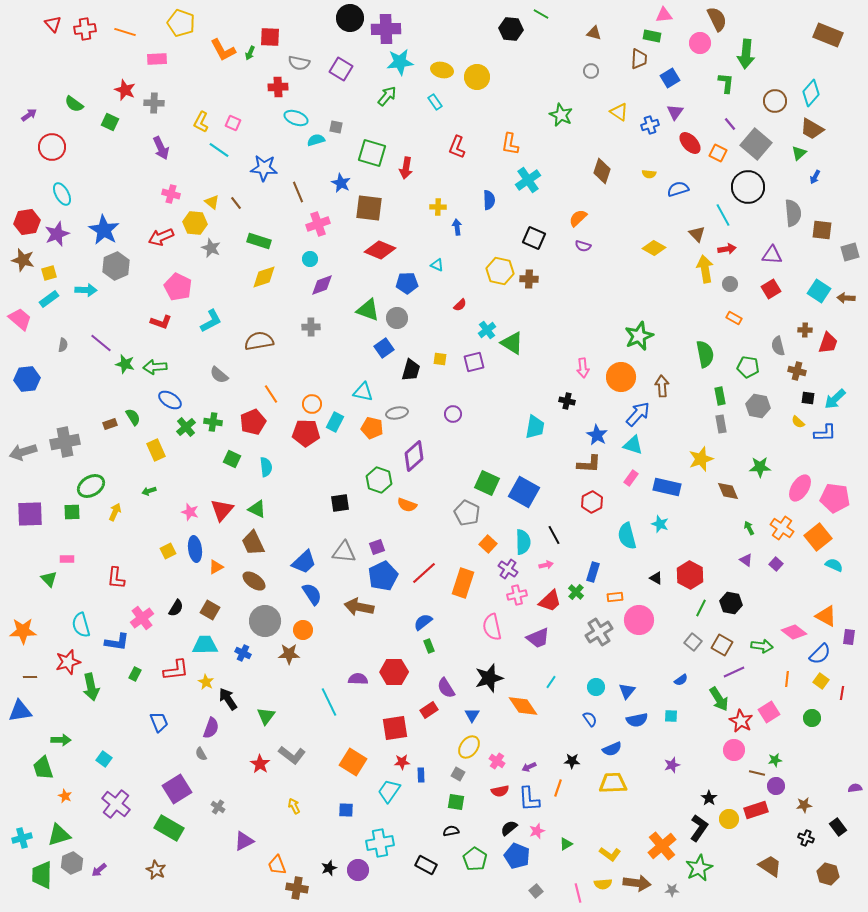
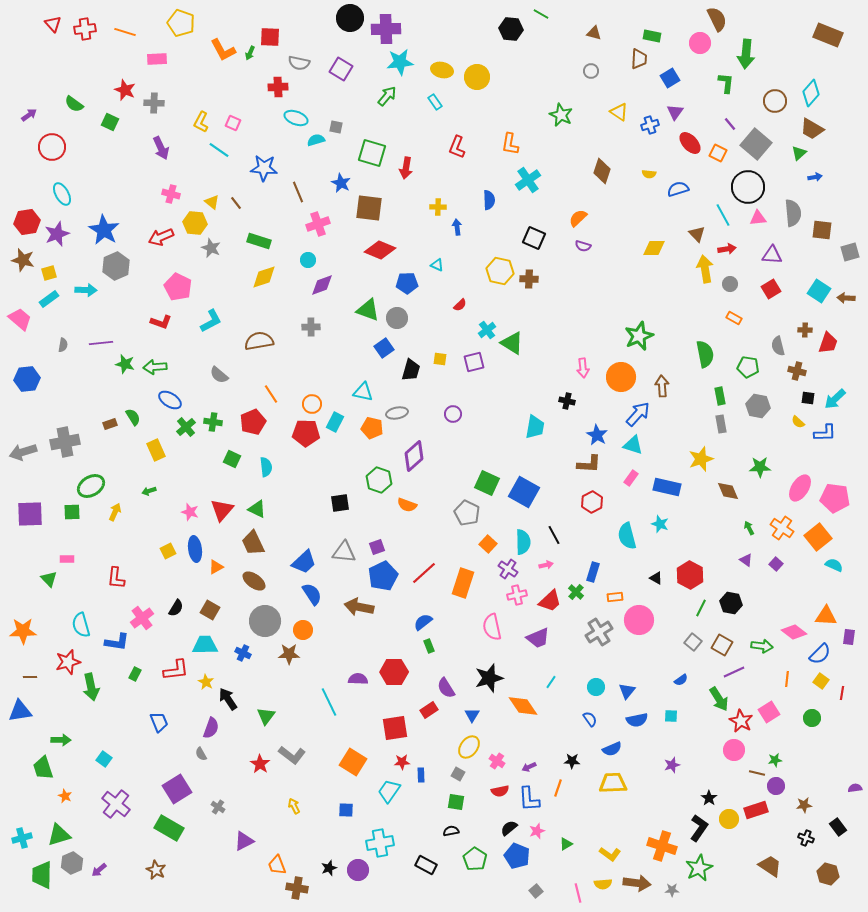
pink triangle at (664, 15): moved 94 px right, 203 px down
blue arrow at (815, 177): rotated 128 degrees counterclockwise
yellow diamond at (654, 248): rotated 30 degrees counterclockwise
cyan circle at (310, 259): moved 2 px left, 1 px down
purple line at (101, 343): rotated 45 degrees counterclockwise
orange triangle at (826, 616): rotated 25 degrees counterclockwise
orange cross at (662, 846): rotated 32 degrees counterclockwise
